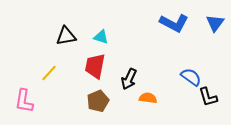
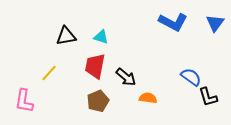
blue L-shape: moved 1 px left, 1 px up
black arrow: moved 3 px left, 2 px up; rotated 75 degrees counterclockwise
